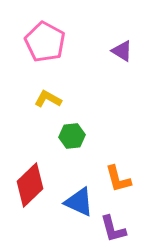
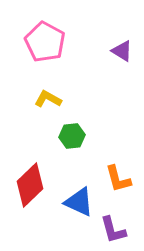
purple L-shape: moved 1 px down
